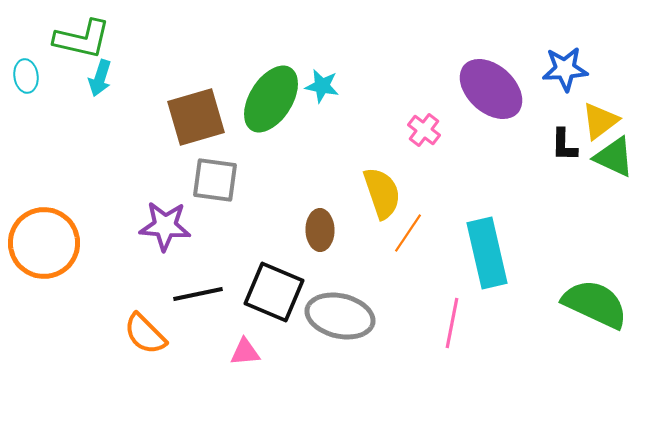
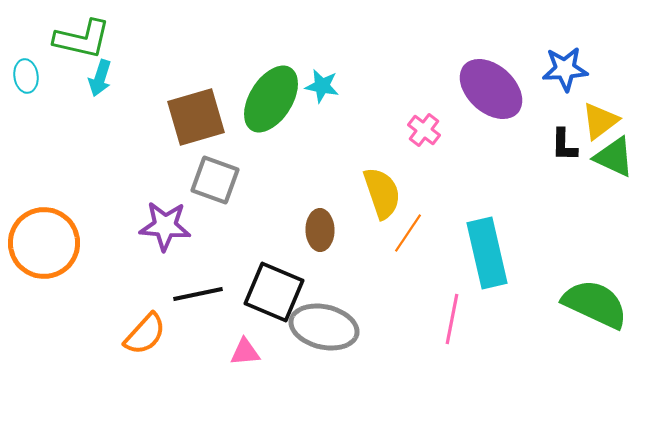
gray square: rotated 12 degrees clockwise
gray ellipse: moved 16 px left, 11 px down
pink line: moved 4 px up
orange semicircle: rotated 93 degrees counterclockwise
